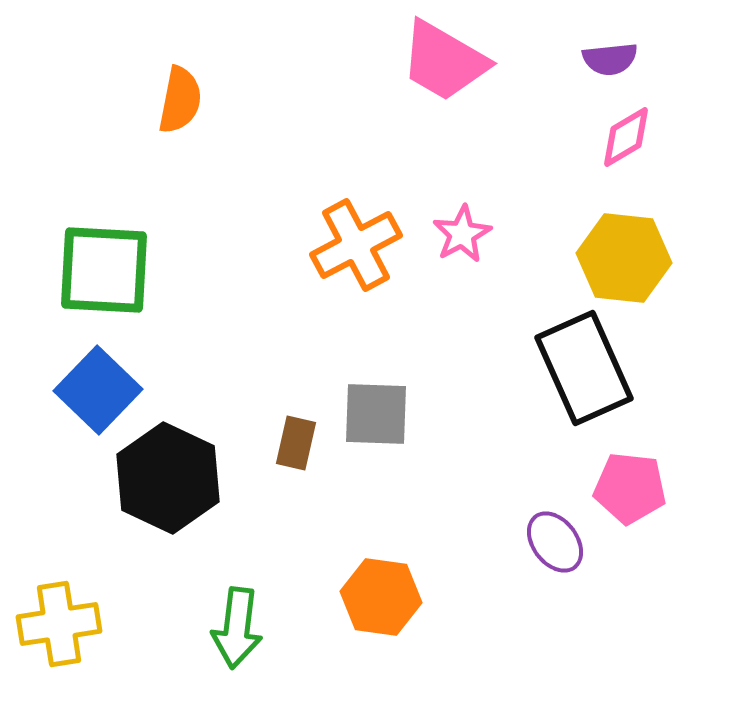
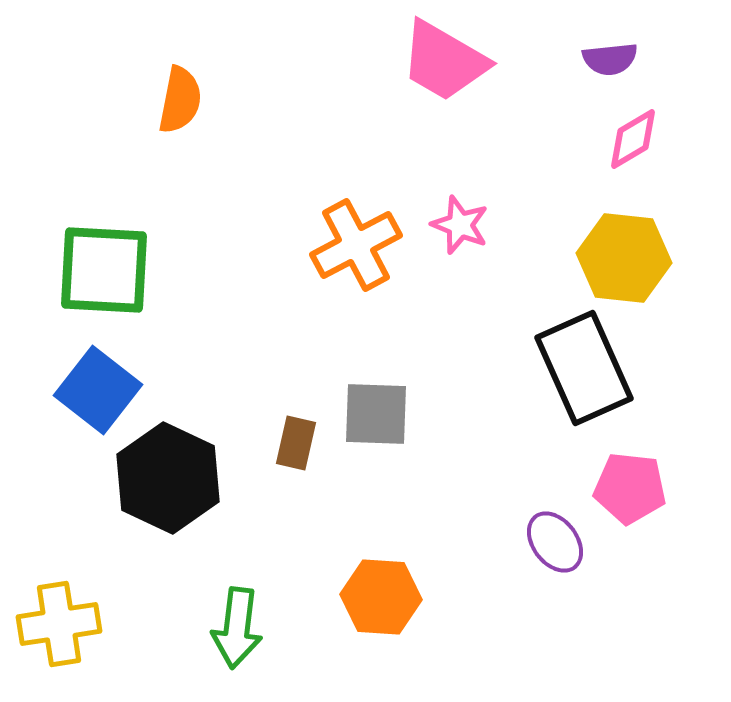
pink diamond: moved 7 px right, 2 px down
pink star: moved 2 px left, 9 px up; rotated 22 degrees counterclockwise
blue square: rotated 6 degrees counterclockwise
orange hexagon: rotated 4 degrees counterclockwise
